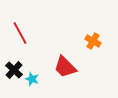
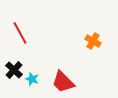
red trapezoid: moved 2 px left, 15 px down
